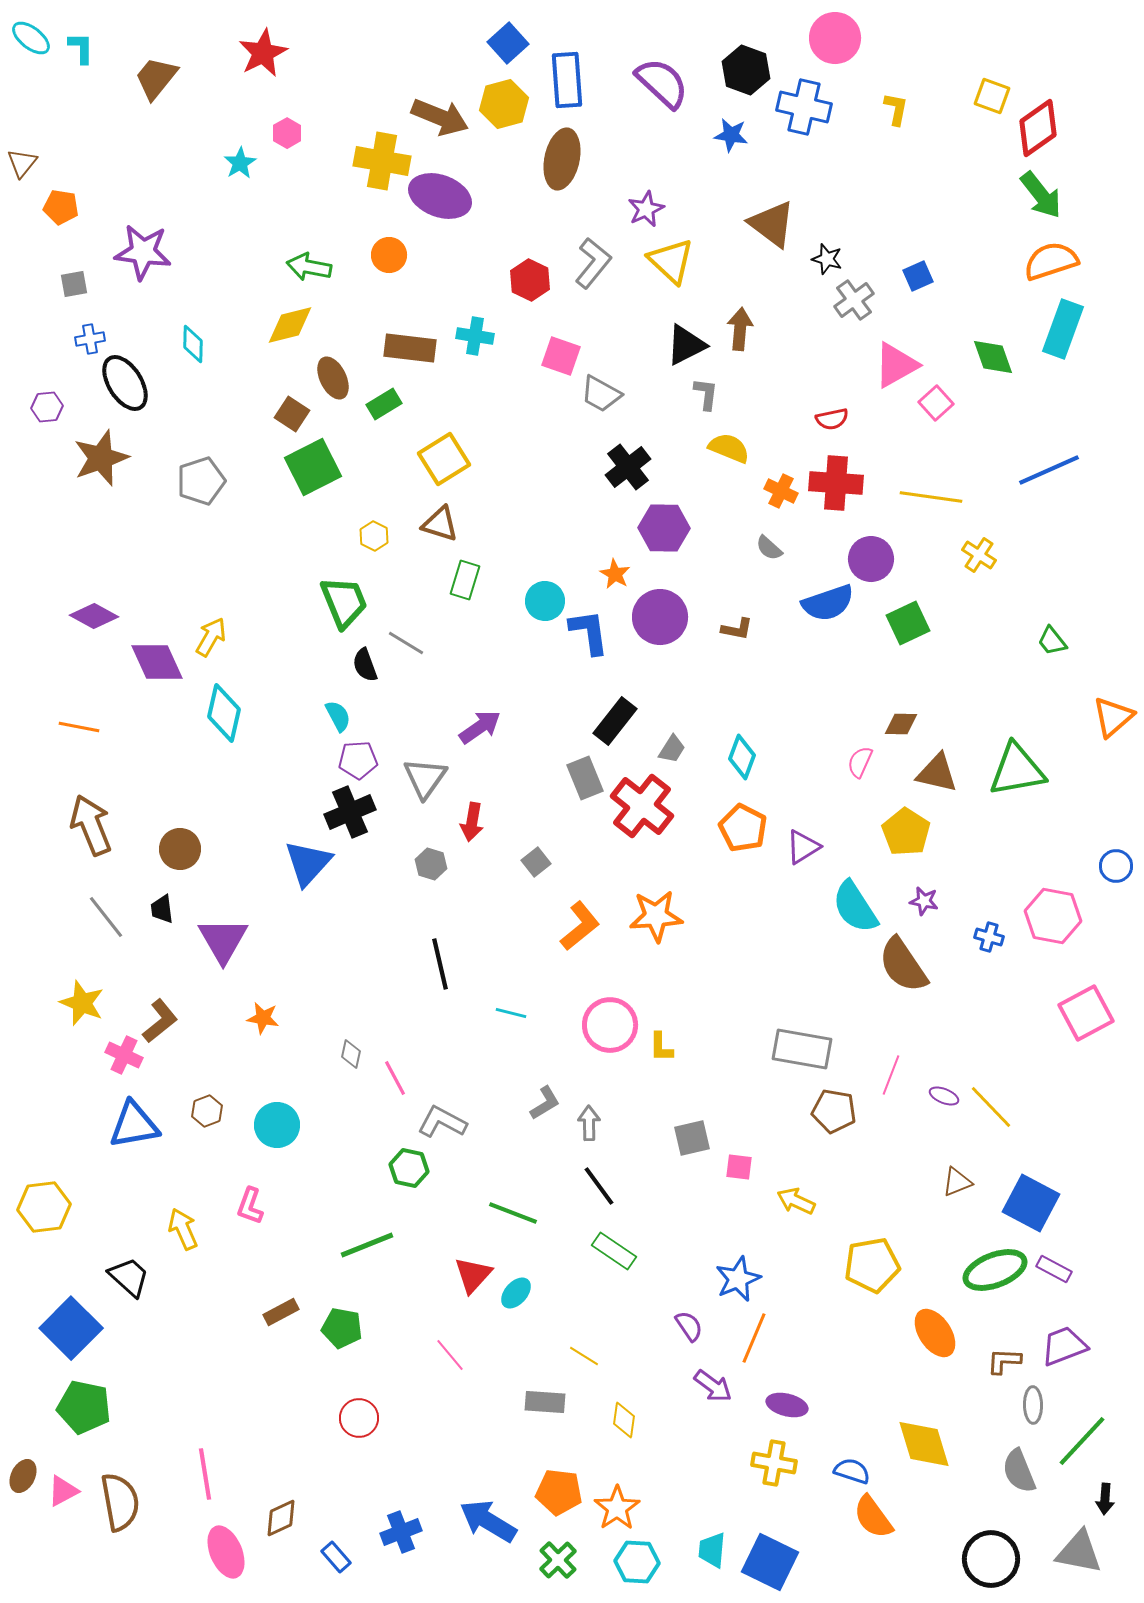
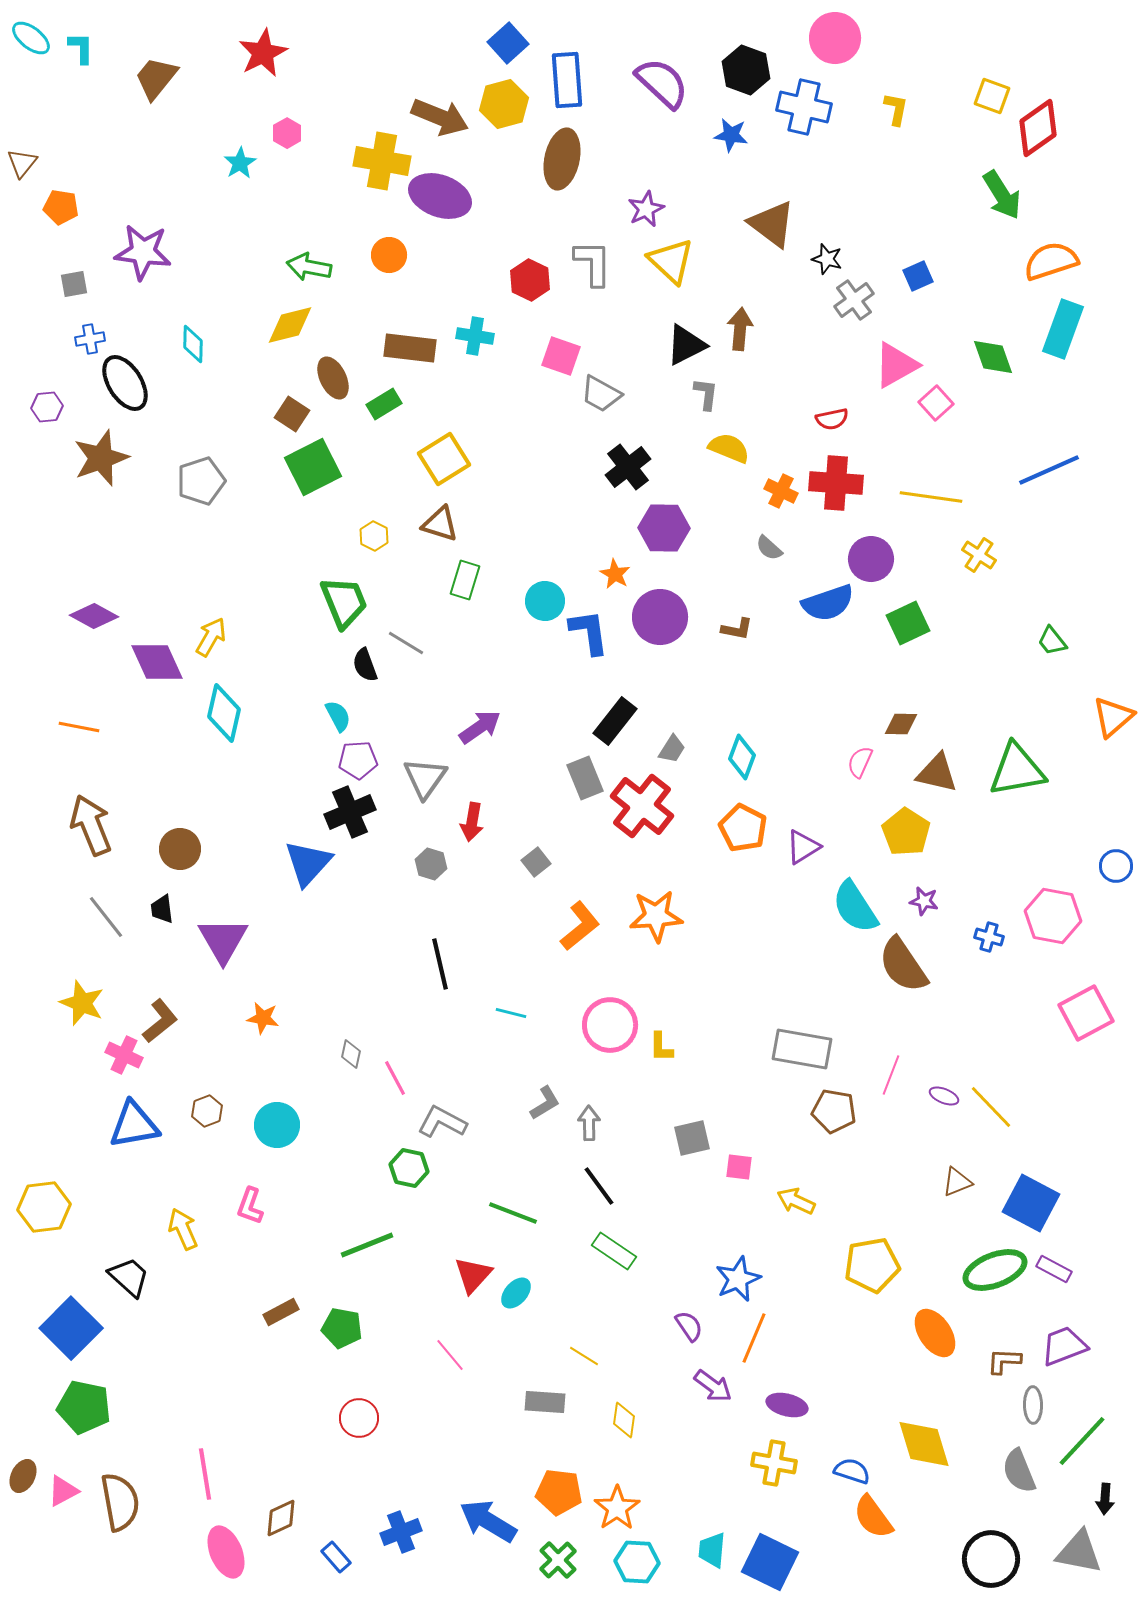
green arrow at (1041, 195): moved 39 px left; rotated 6 degrees clockwise
gray L-shape at (593, 263): rotated 39 degrees counterclockwise
